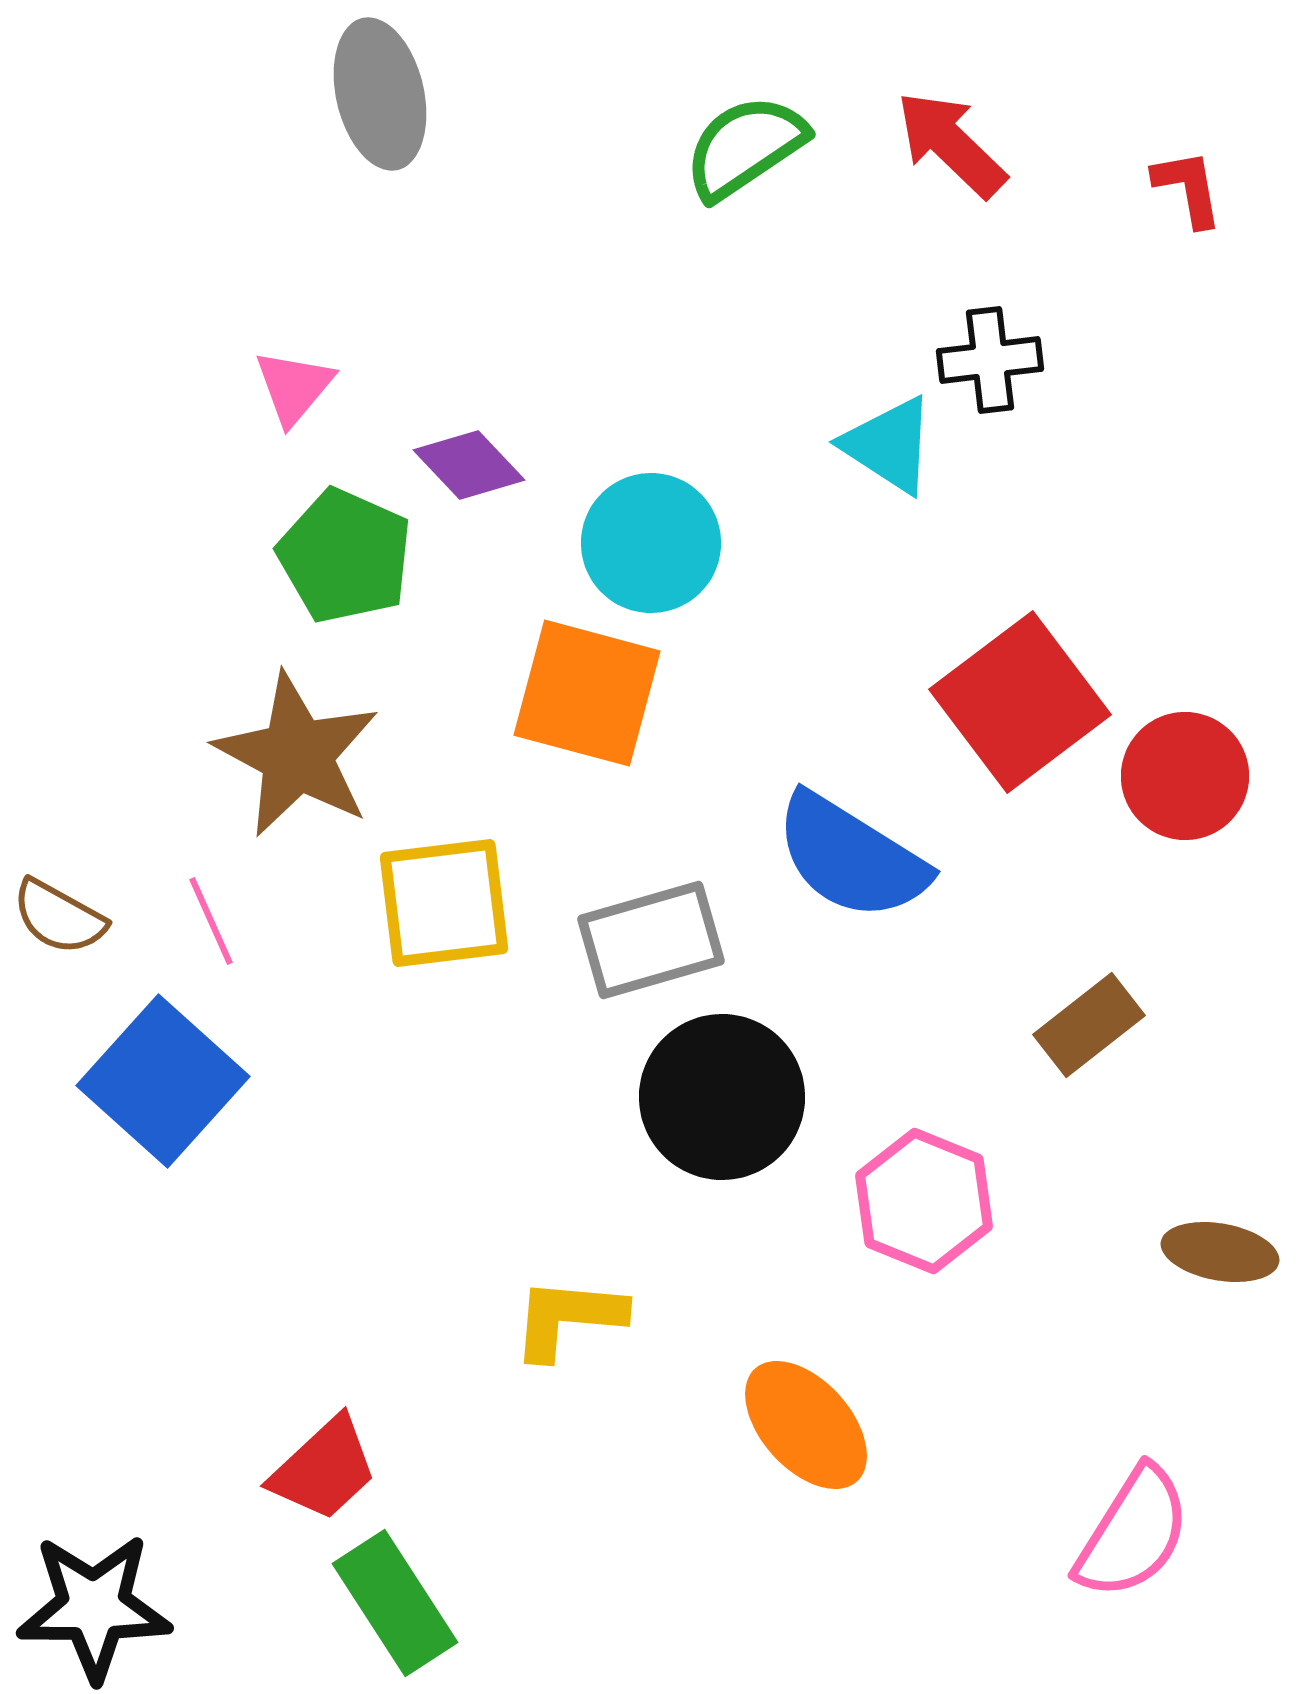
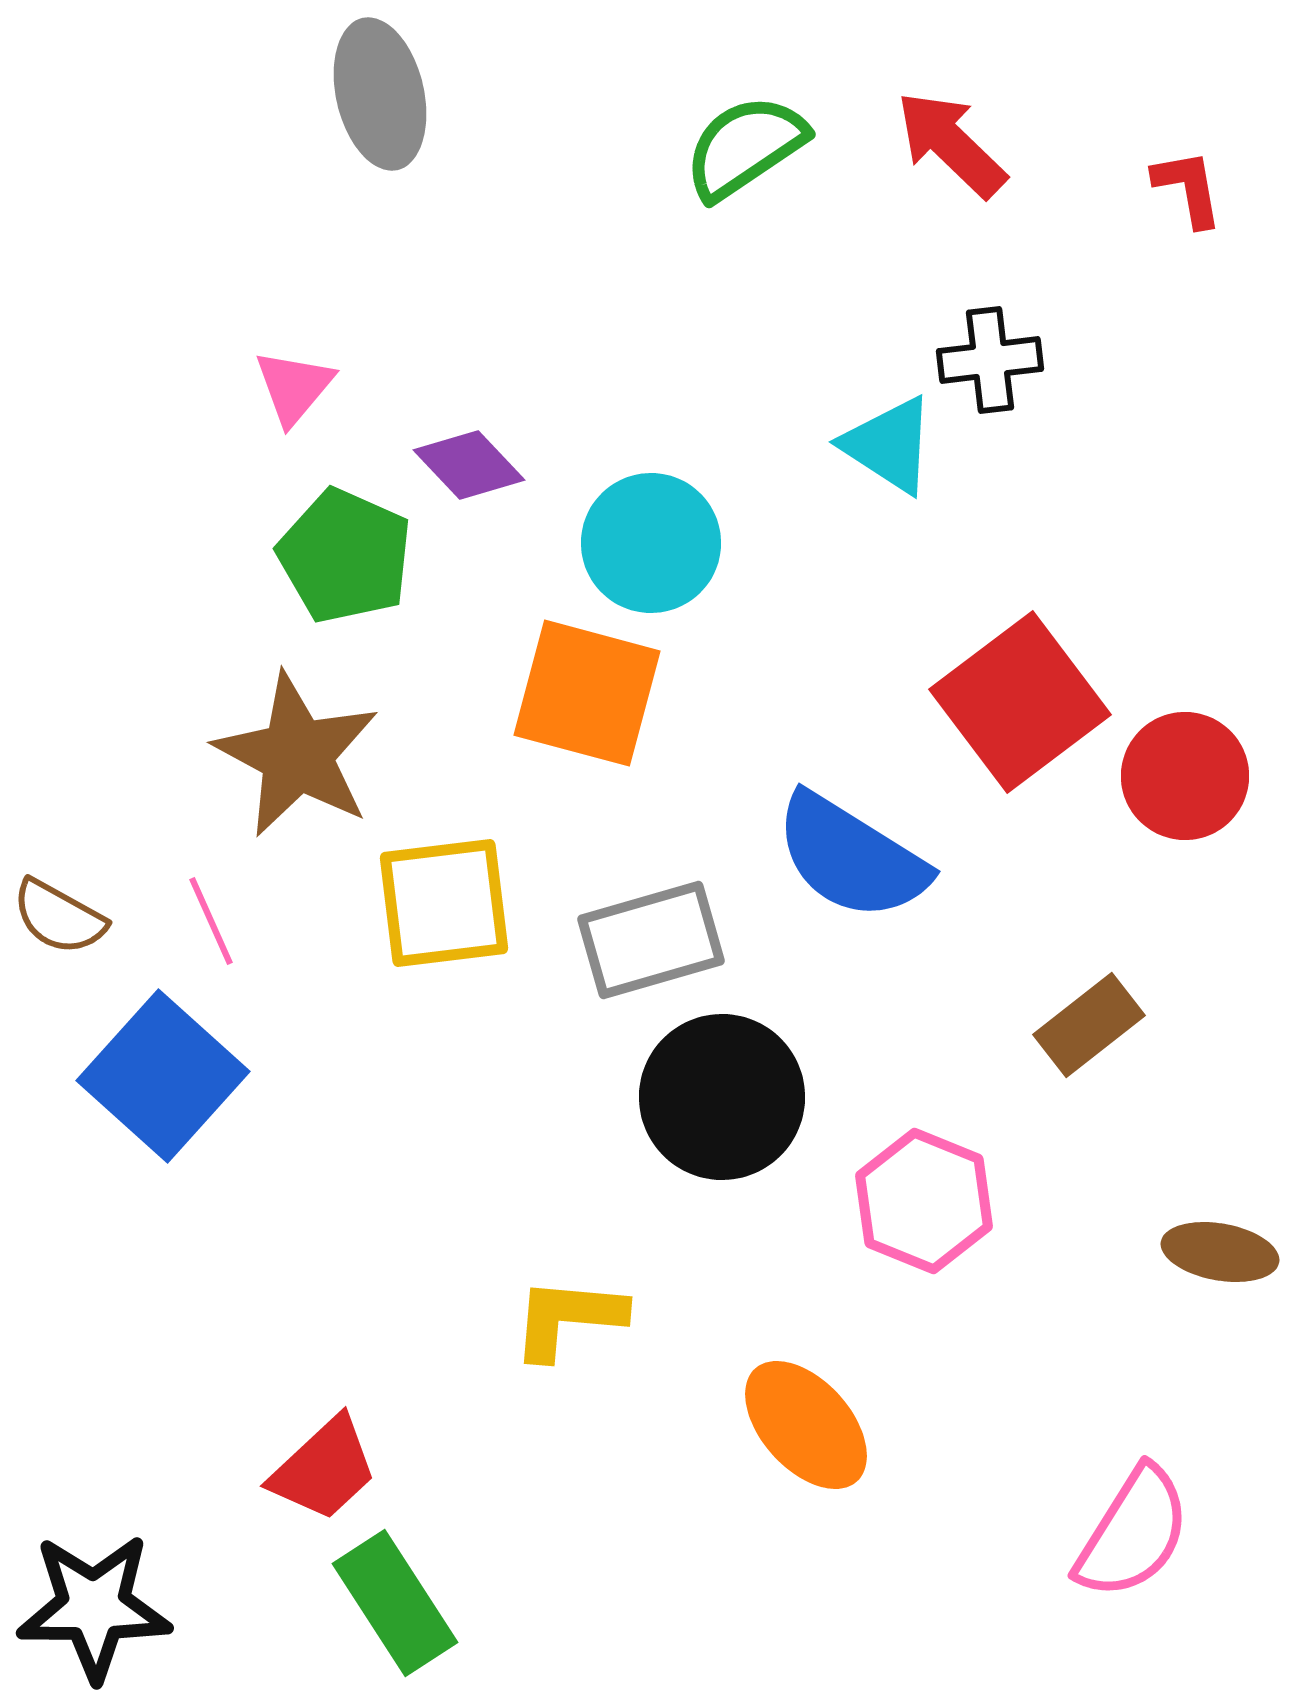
blue square: moved 5 px up
